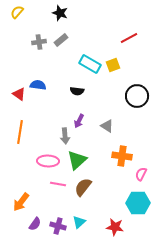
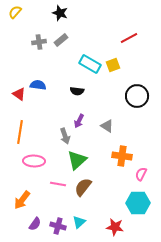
yellow semicircle: moved 2 px left
gray arrow: rotated 14 degrees counterclockwise
pink ellipse: moved 14 px left
orange arrow: moved 1 px right, 2 px up
